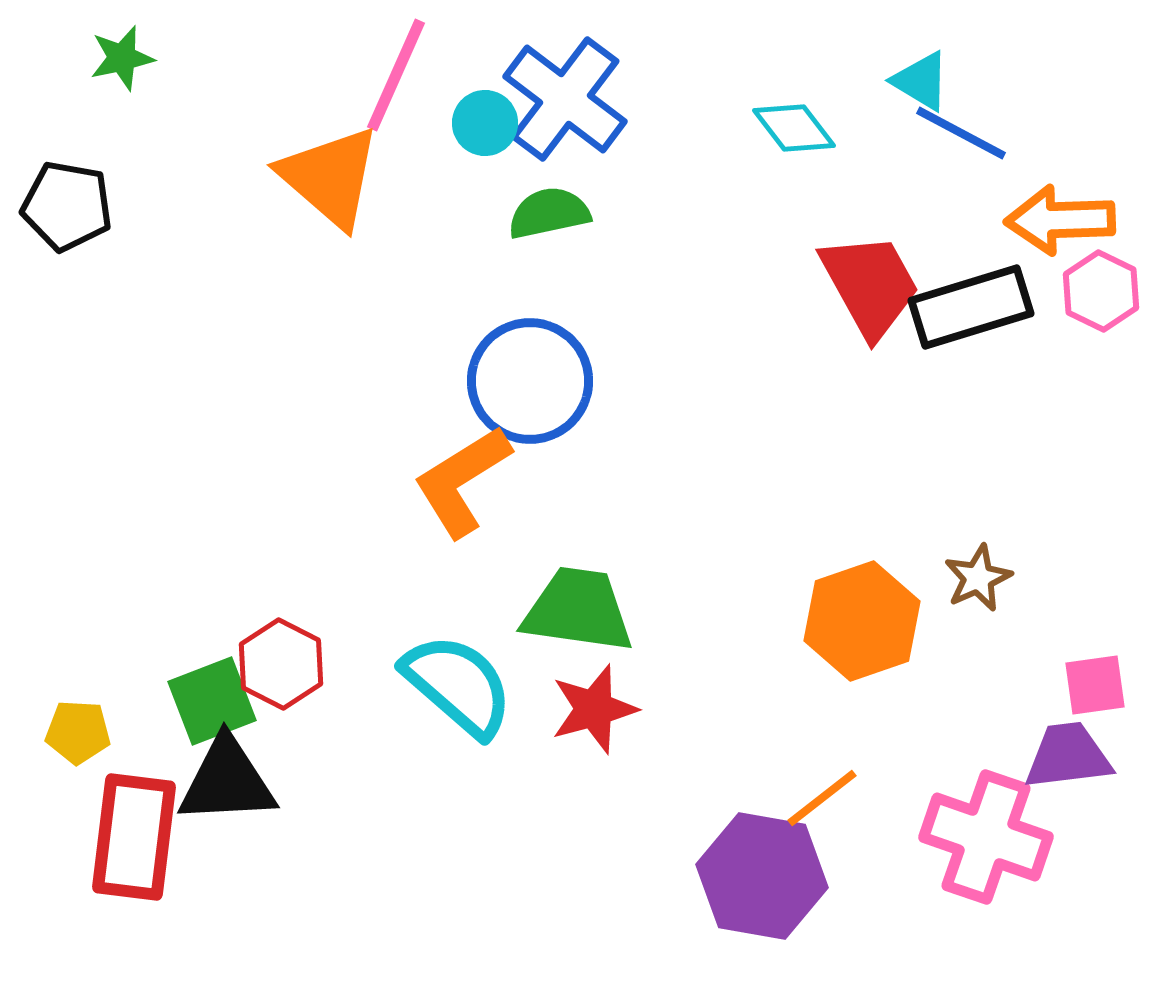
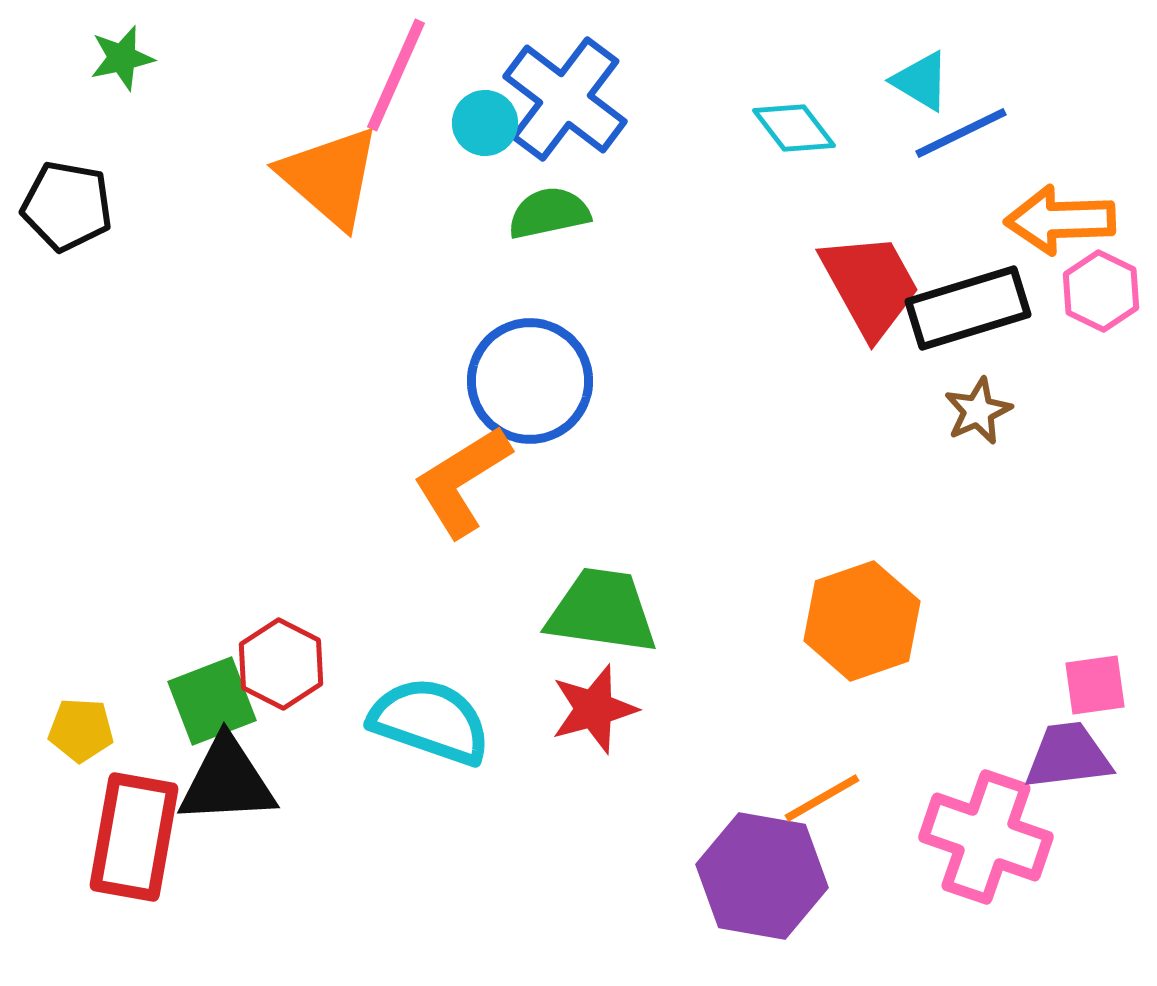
blue line: rotated 54 degrees counterclockwise
black rectangle: moved 3 px left, 1 px down
brown star: moved 167 px up
green trapezoid: moved 24 px right, 1 px down
cyan semicircle: moved 28 px left, 36 px down; rotated 22 degrees counterclockwise
yellow pentagon: moved 3 px right, 2 px up
orange line: rotated 8 degrees clockwise
red rectangle: rotated 3 degrees clockwise
